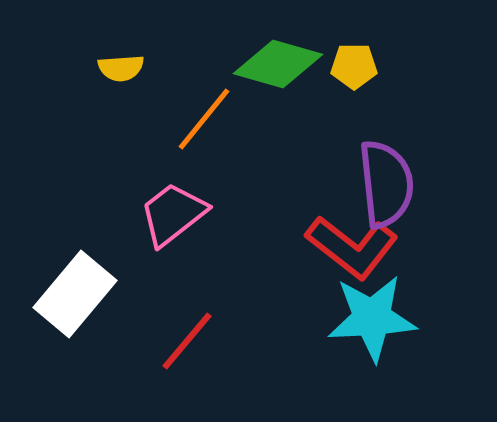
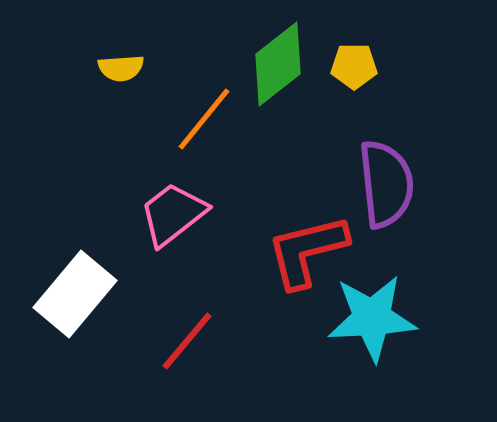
green diamond: rotated 54 degrees counterclockwise
red L-shape: moved 45 px left, 4 px down; rotated 128 degrees clockwise
